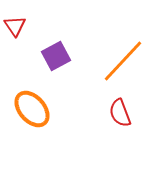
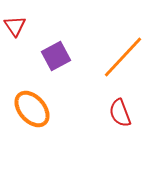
orange line: moved 4 px up
